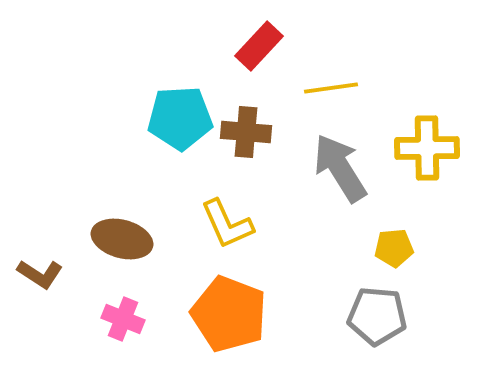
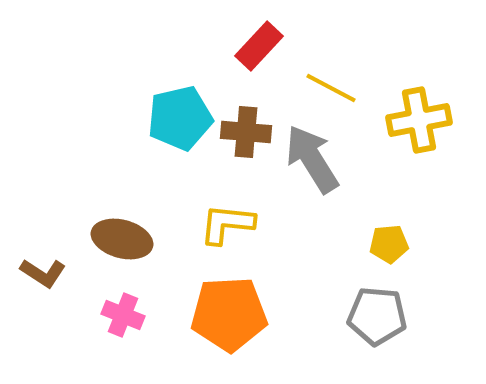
yellow line: rotated 36 degrees clockwise
cyan pentagon: rotated 10 degrees counterclockwise
yellow cross: moved 8 px left, 28 px up; rotated 10 degrees counterclockwise
gray arrow: moved 28 px left, 9 px up
yellow L-shape: rotated 120 degrees clockwise
yellow pentagon: moved 5 px left, 4 px up
brown L-shape: moved 3 px right, 1 px up
orange pentagon: rotated 24 degrees counterclockwise
pink cross: moved 4 px up
